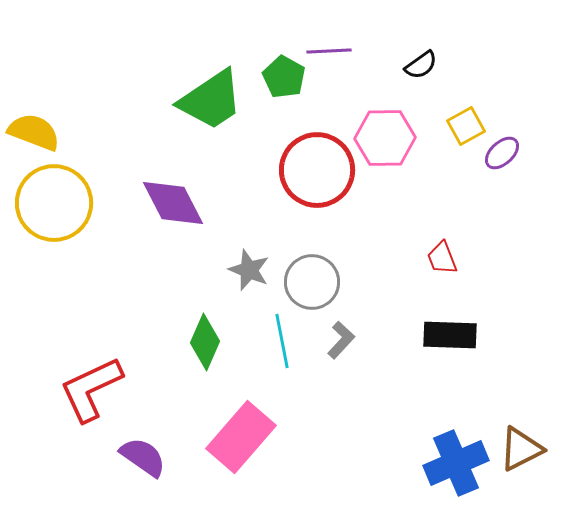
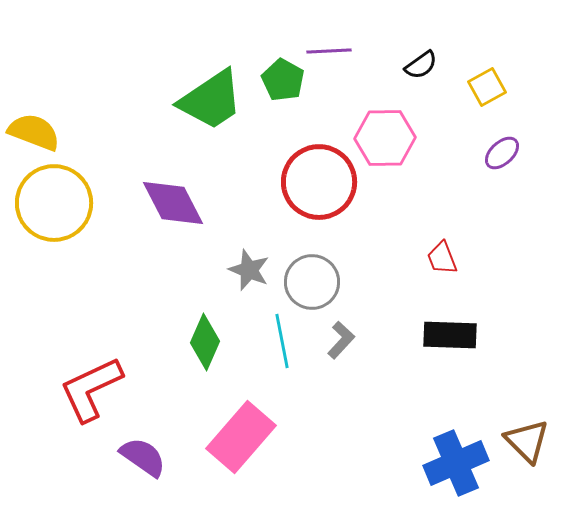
green pentagon: moved 1 px left, 3 px down
yellow square: moved 21 px right, 39 px up
red circle: moved 2 px right, 12 px down
brown triangle: moved 6 px right, 8 px up; rotated 48 degrees counterclockwise
